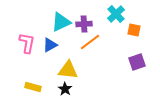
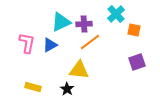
yellow triangle: moved 11 px right
black star: moved 2 px right
